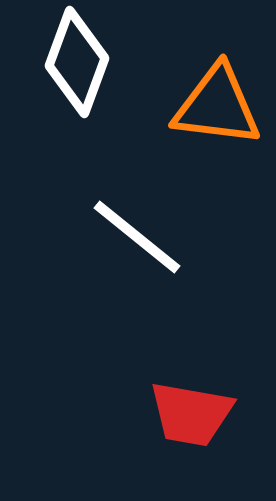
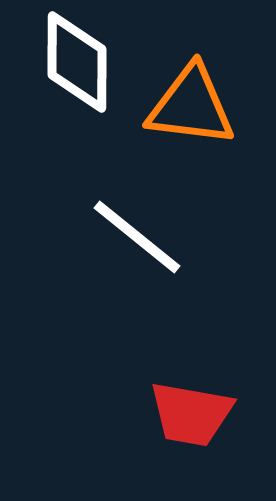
white diamond: rotated 20 degrees counterclockwise
orange triangle: moved 26 px left
